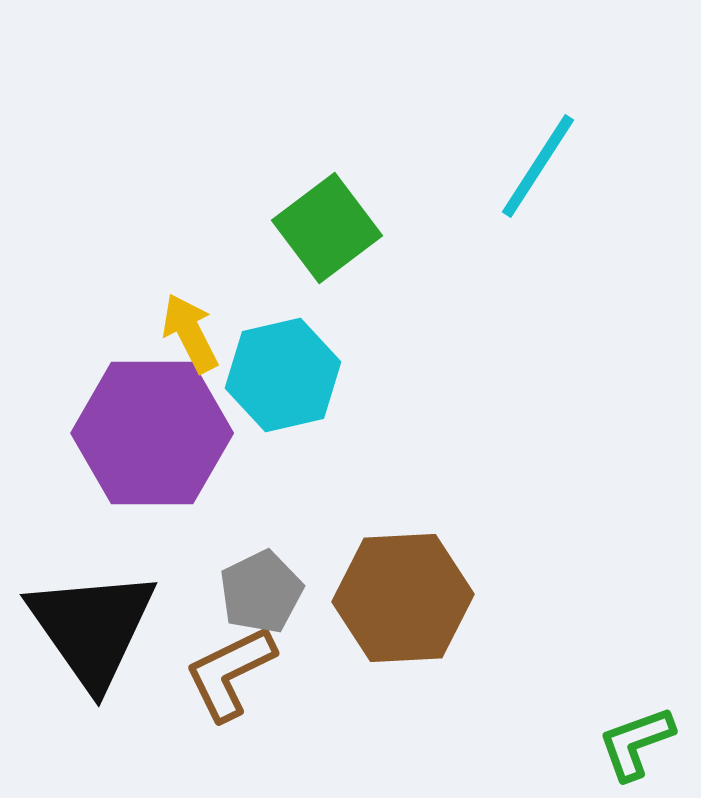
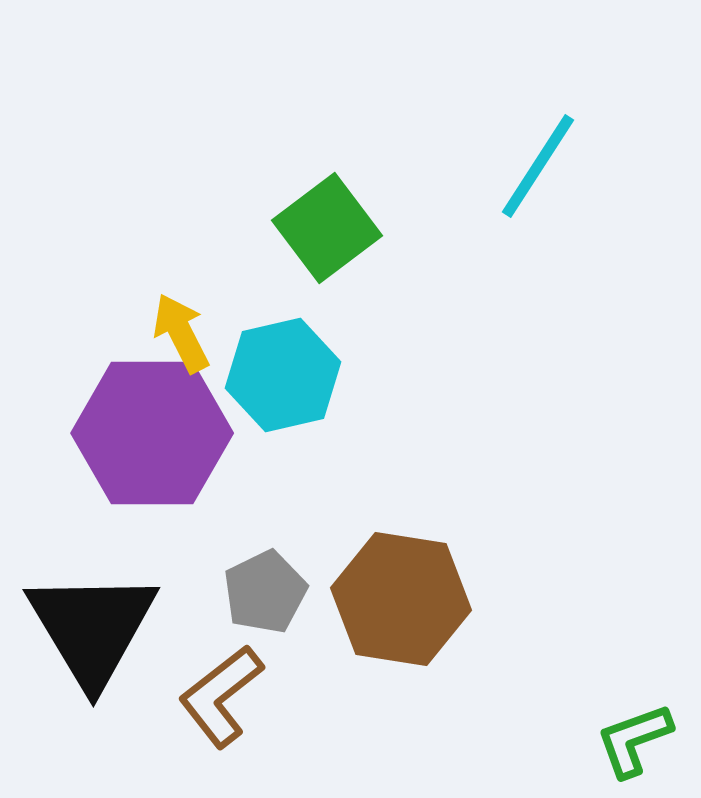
yellow arrow: moved 9 px left
gray pentagon: moved 4 px right
brown hexagon: moved 2 px left, 1 px down; rotated 12 degrees clockwise
black triangle: rotated 4 degrees clockwise
brown L-shape: moved 9 px left, 23 px down; rotated 12 degrees counterclockwise
green L-shape: moved 2 px left, 3 px up
